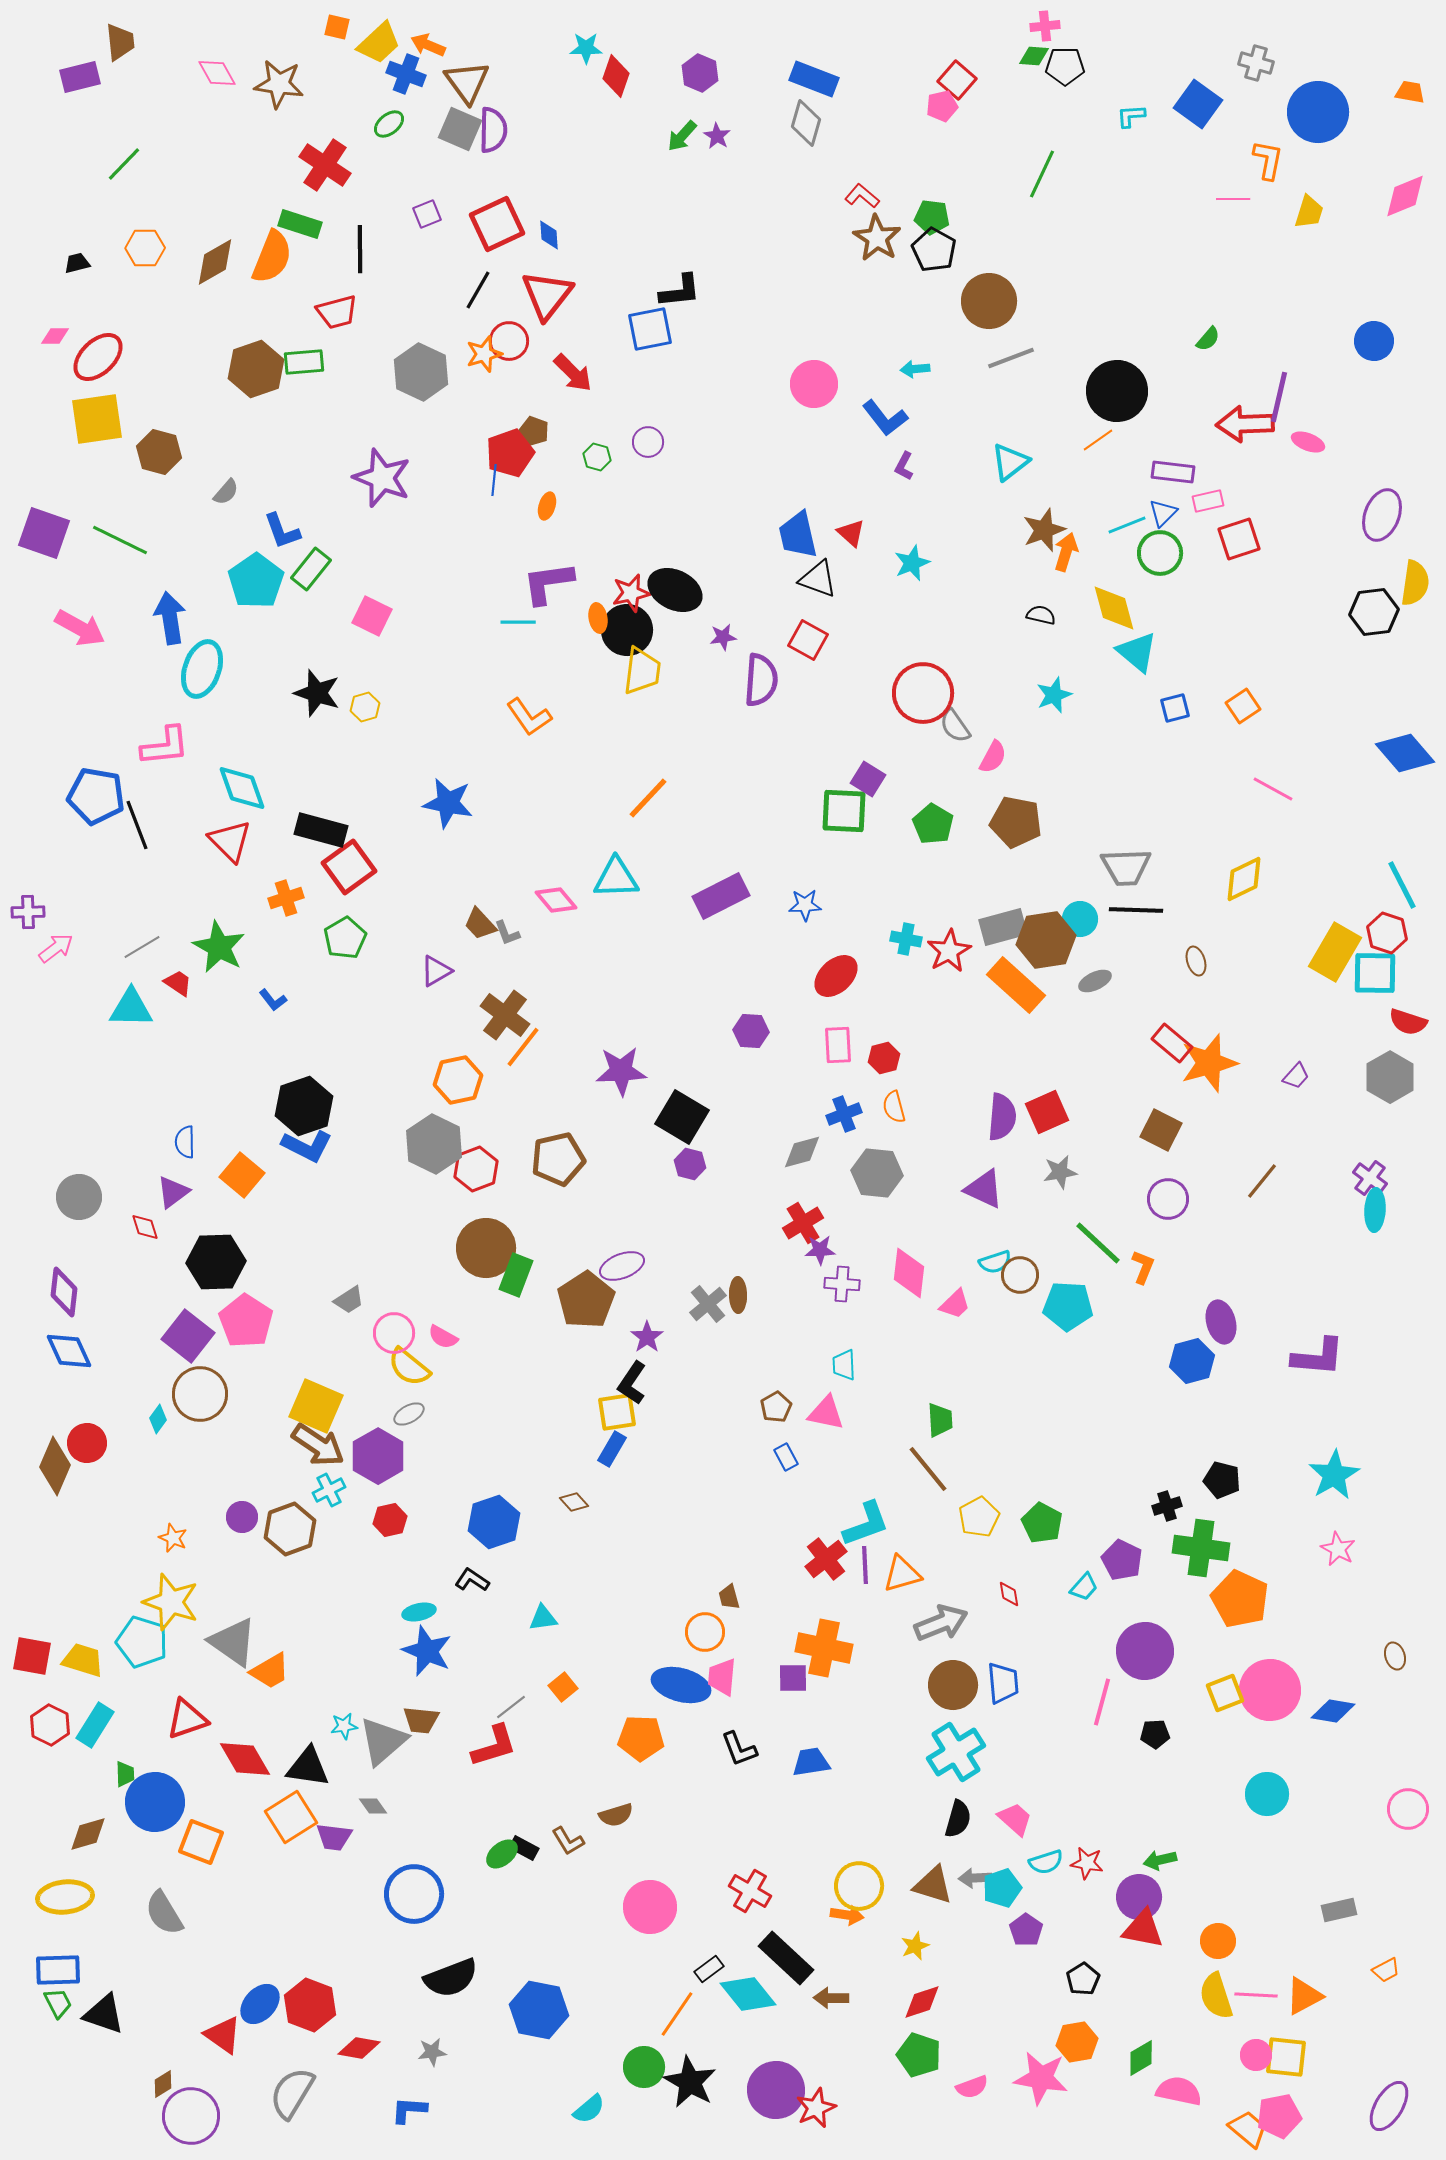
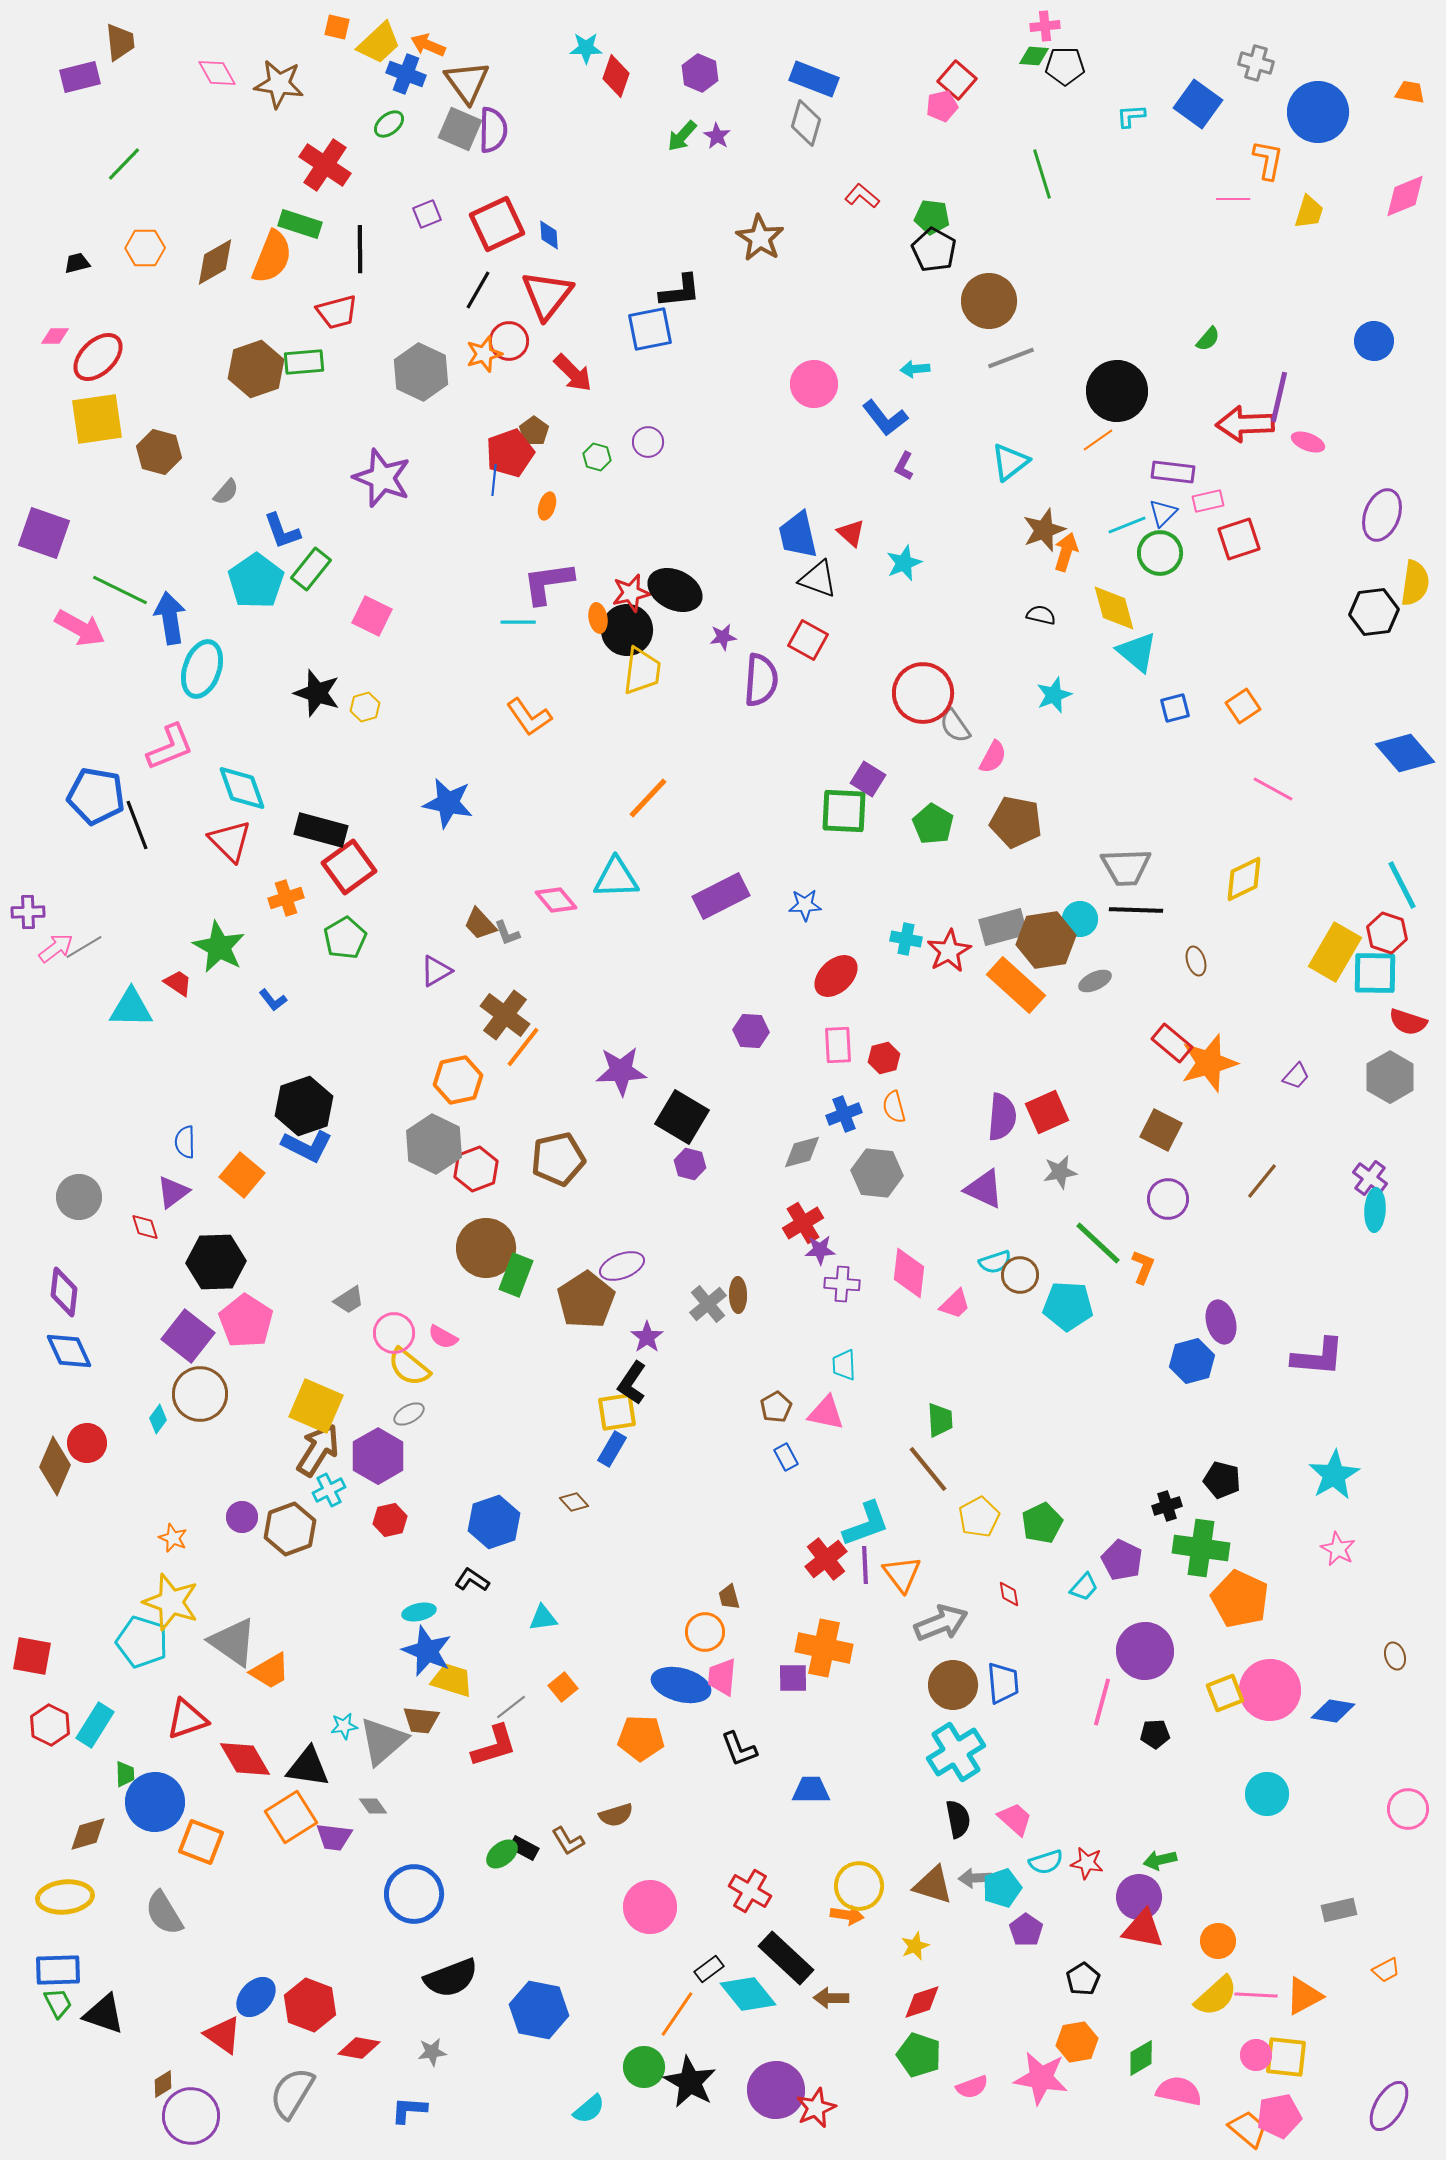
green line at (1042, 174): rotated 42 degrees counterclockwise
brown star at (877, 238): moved 117 px left
brown pentagon at (534, 431): rotated 16 degrees clockwise
green line at (120, 540): moved 50 px down
cyan star at (912, 563): moved 8 px left
pink L-shape at (165, 746): moved 5 px right, 1 px down; rotated 16 degrees counterclockwise
gray line at (142, 947): moved 58 px left
brown arrow at (318, 1445): moved 5 px down; rotated 92 degrees counterclockwise
green pentagon at (1042, 1523): rotated 18 degrees clockwise
orange triangle at (902, 1574): rotated 51 degrees counterclockwise
yellow trapezoid at (83, 1660): moved 369 px right, 20 px down
blue trapezoid at (811, 1762): moved 28 px down; rotated 9 degrees clockwise
black semicircle at (958, 1819): rotated 27 degrees counterclockwise
yellow semicircle at (1216, 1996): rotated 114 degrees counterclockwise
blue ellipse at (260, 2004): moved 4 px left, 7 px up
